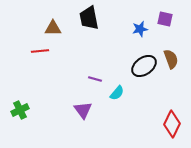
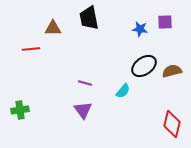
purple square: moved 3 px down; rotated 14 degrees counterclockwise
blue star: rotated 21 degrees clockwise
red line: moved 9 px left, 2 px up
brown semicircle: moved 1 px right, 12 px down; rotated 84 degrees counterclockwise
purple line: moved 10 px left, 4 px down
cyan semicircle: moved 6 px right, 2 px up
green cross: rotated 18 degrees clockwise
red diamond: rotated 12 degrees counterclockwise
